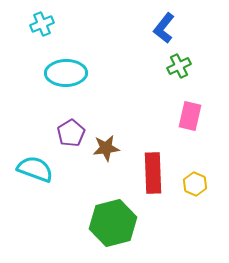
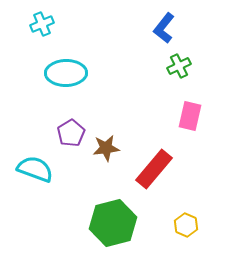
red rectangle: moved 1 px right, 4 px up; rotated 42 degrees clockwise
yellow hexagon: moved 9 px left, 41 px down
